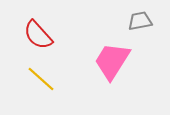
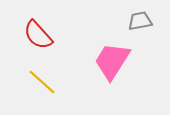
yellow line: moved 1 px right, 3 px down
